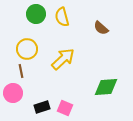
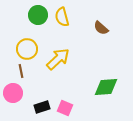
green circle: moved 2 px right, 1 px down
yellow arrow: moved 5 px left
